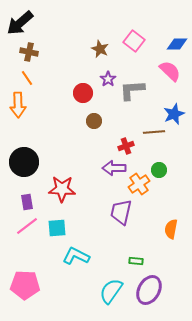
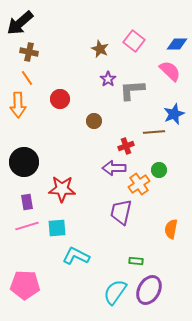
red circle: moved 23 px left, 6 px down
pink line: rotated 20 degrees clockwise
cyan semicircle: moved 4 px right, 1 px down
